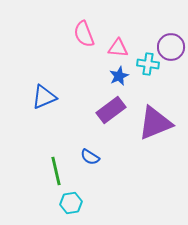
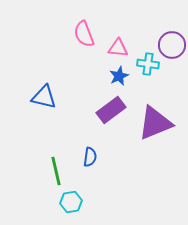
purple circle: moved 1 px right, 2 px up
blue triangle: rotated 36 degrees clockwise
blue semicircle: rotated 114 degrees counterclockwise
cyan hexagon: moved 1 px up
